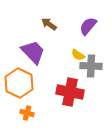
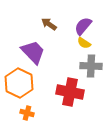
purple semicircle: moved 5 px left
yellow semicircle: moved 6 px right, 12 px up
